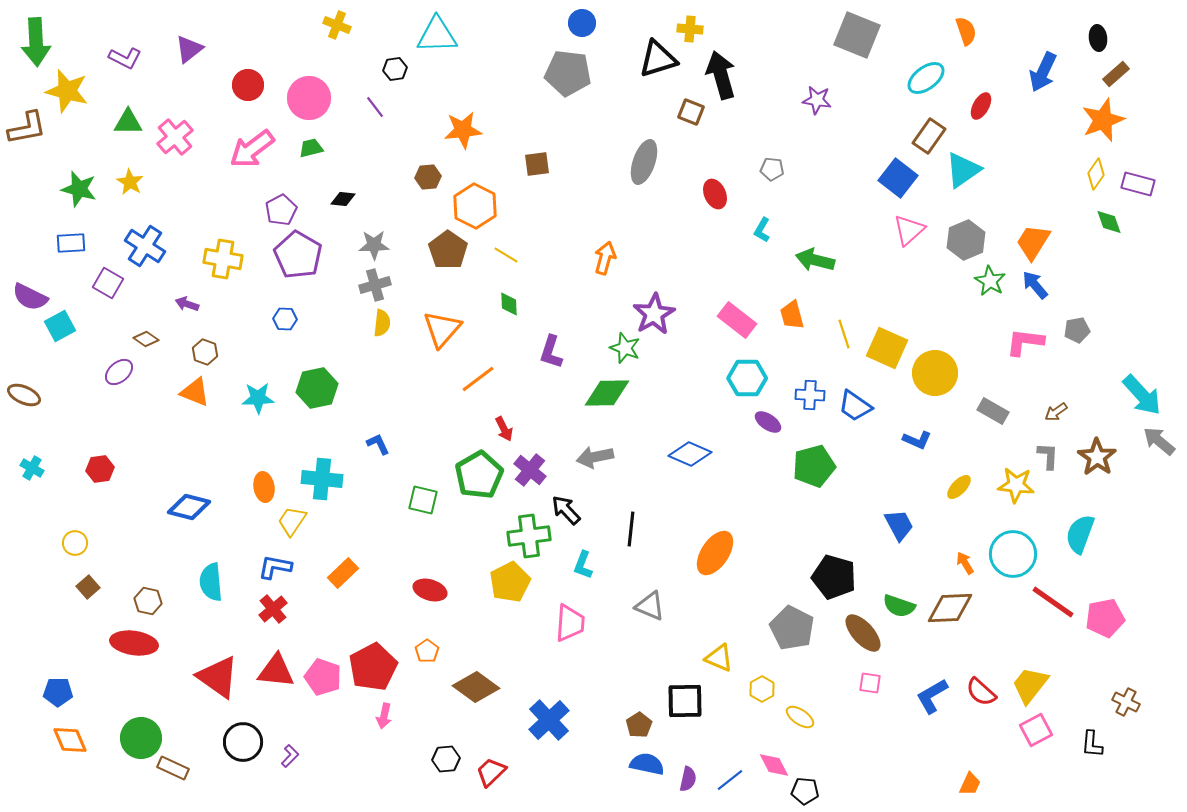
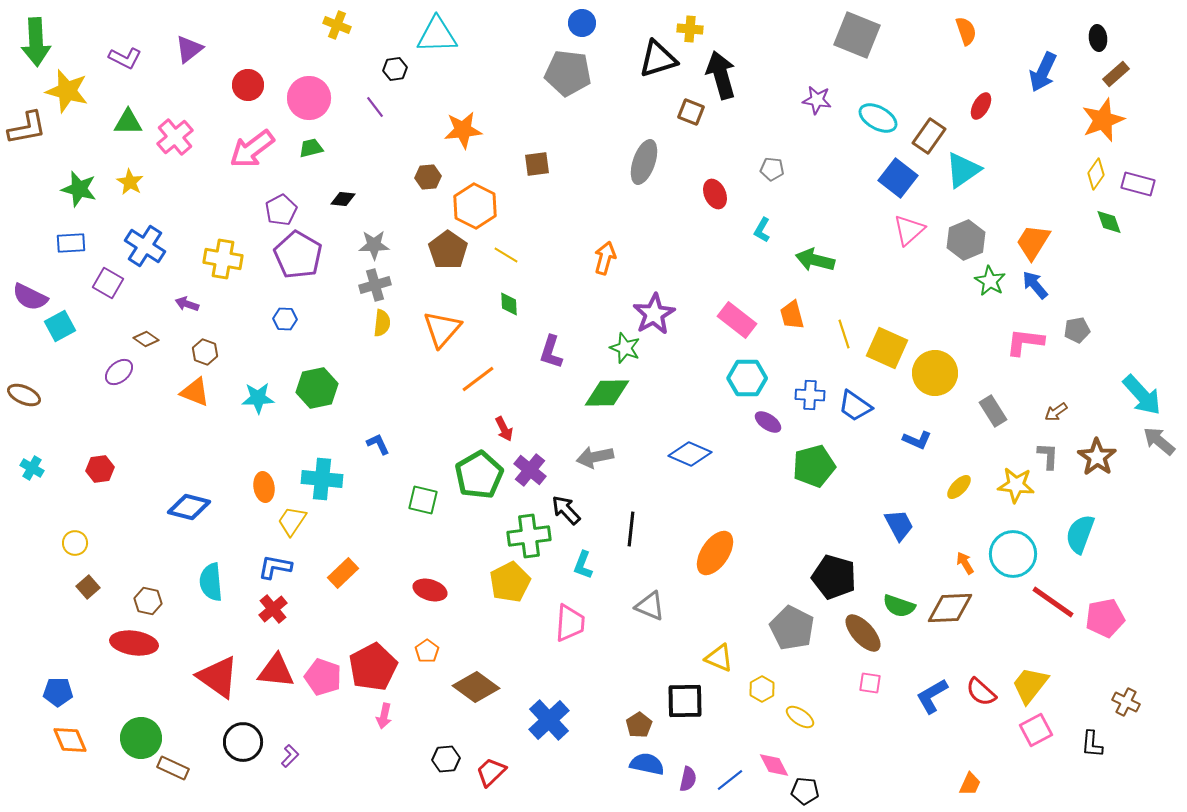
cyan ellipse at (926, 78): moved 48 px left, 40 px down; rotated 66 degrees clockwise
gray rectangle at (993, 411): rotated 28 degrees clockwise
